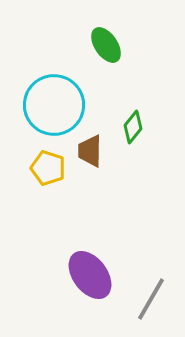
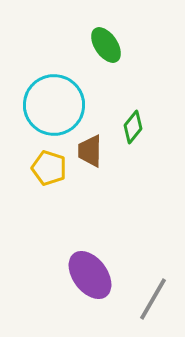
yellow pentagon: moved 1 px right
gray line: moved 2 px right
